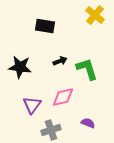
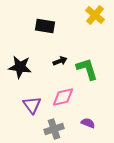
purple triangle: rotated 12 degrees counterclockwise
gray cross: moved 3 px right, 1 px up
